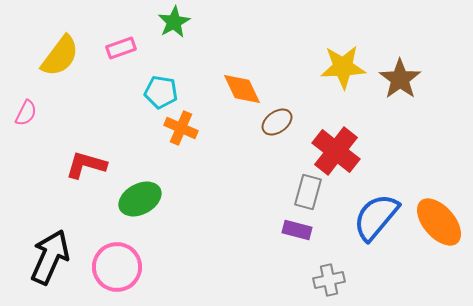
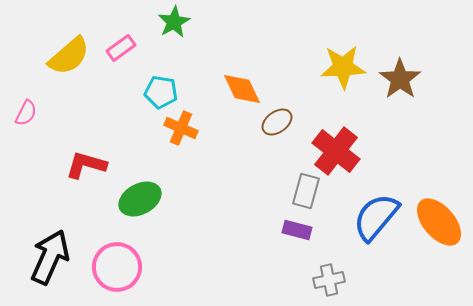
pink rectangle: rotated 16 degrees counterclockwise
yellow semicircle: moved 9 px right; rotated 12 degrees clockwise
gray rectangle: moved 2 px left, 1 px up
